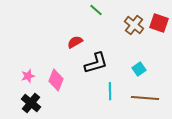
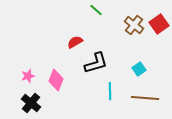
red square: moved 1 px down; rotated 36 degrees clockwise
